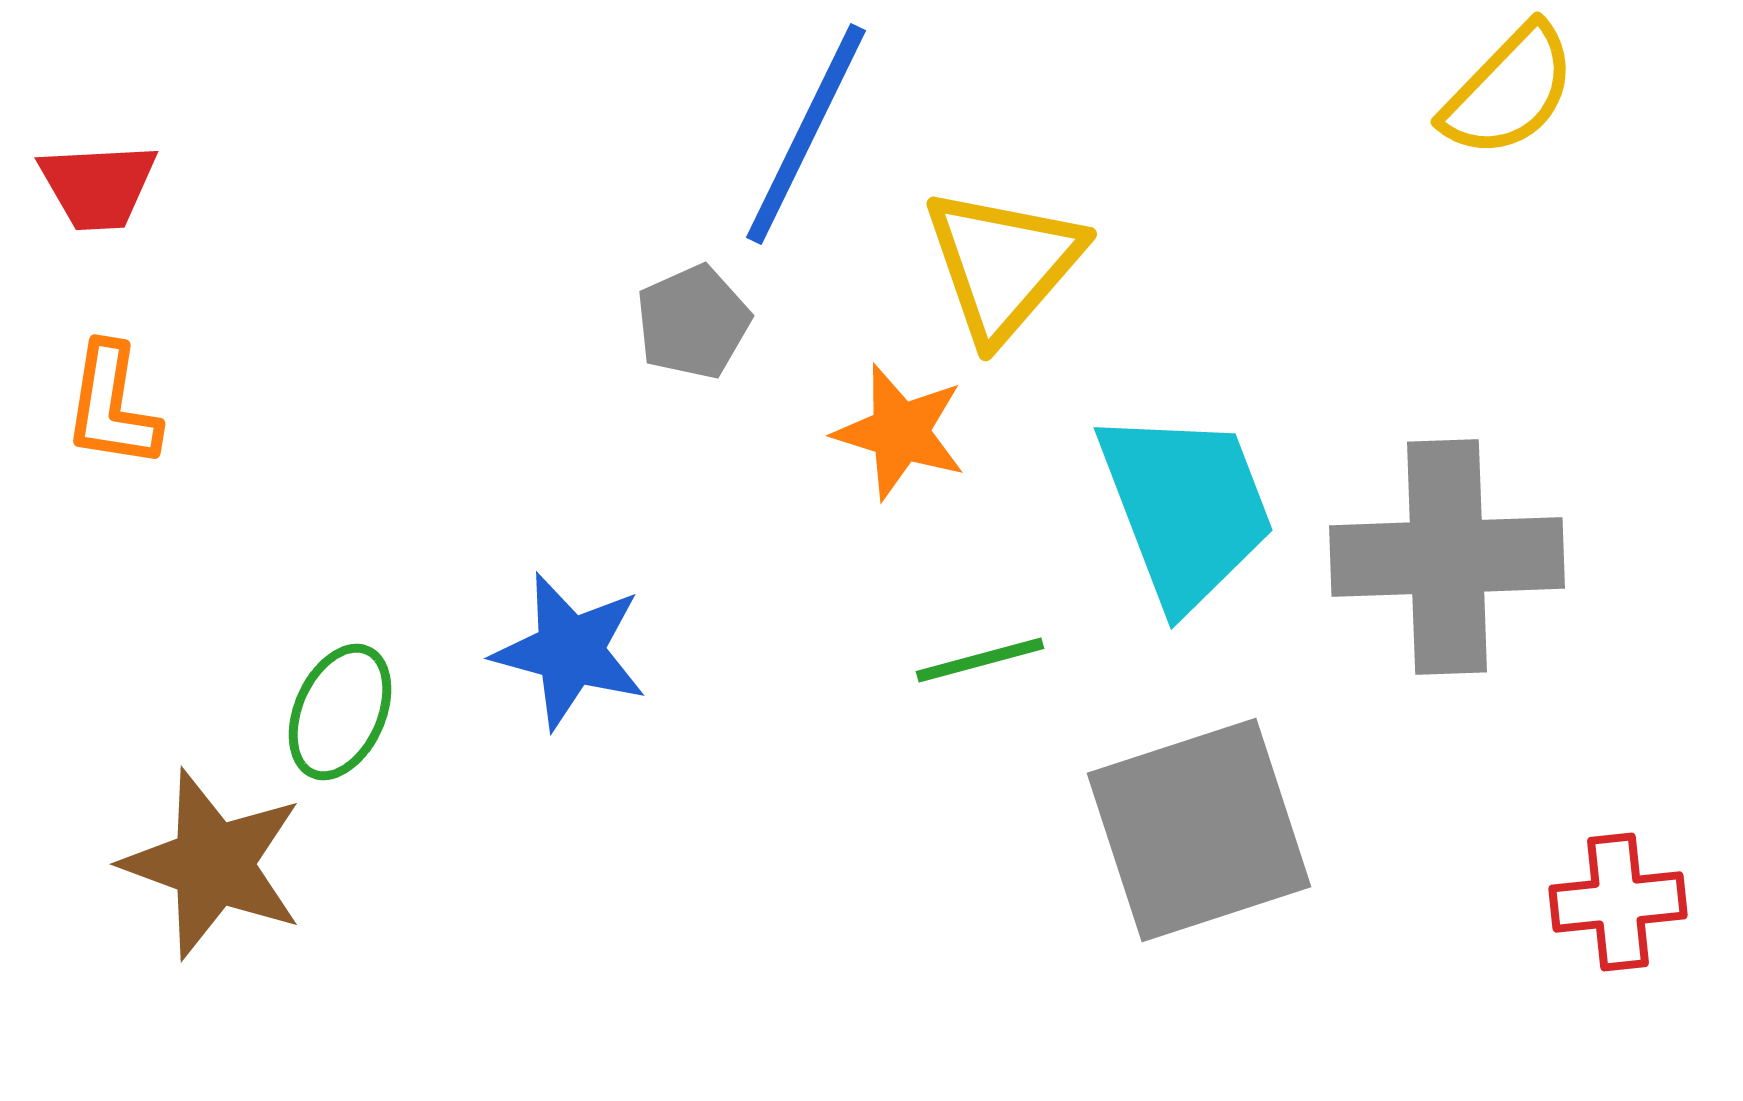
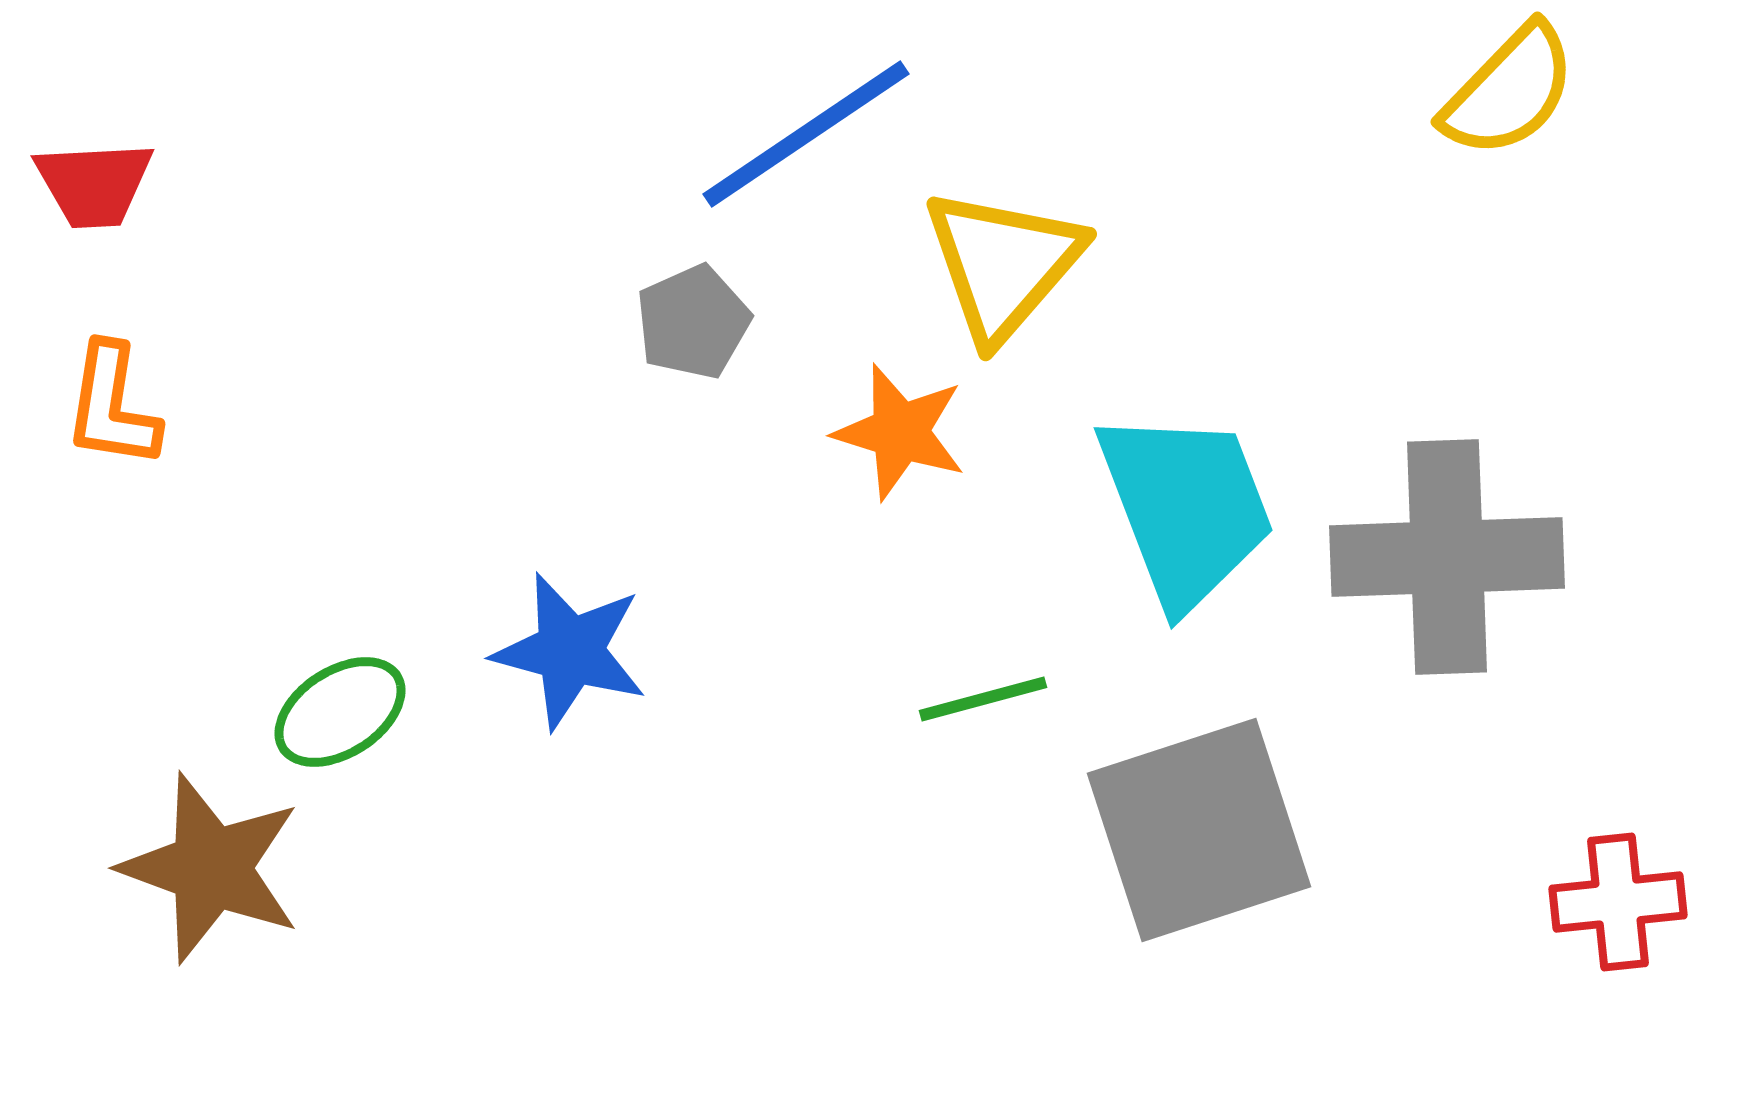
blue line: rotated 30 degrees clockwise
red trapezoid: moved 4 px left, 2 px up
green line: moved 3 px right, 39 px down
green ellipse: rotated 33 degrees clockwise
brown star: moved 2 px left, 4 px down
